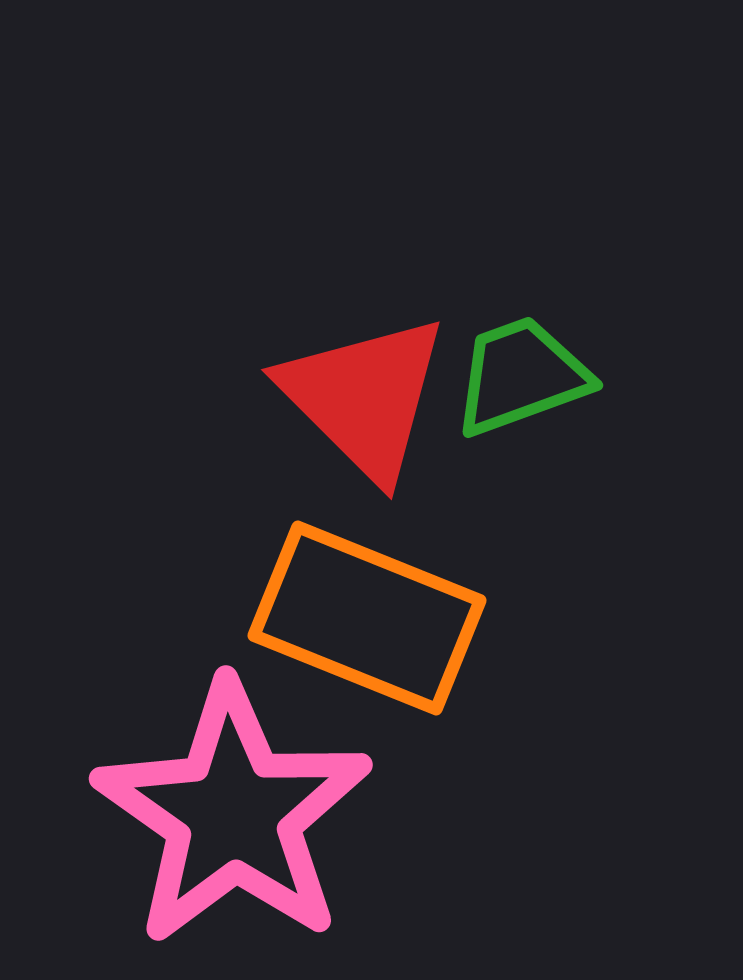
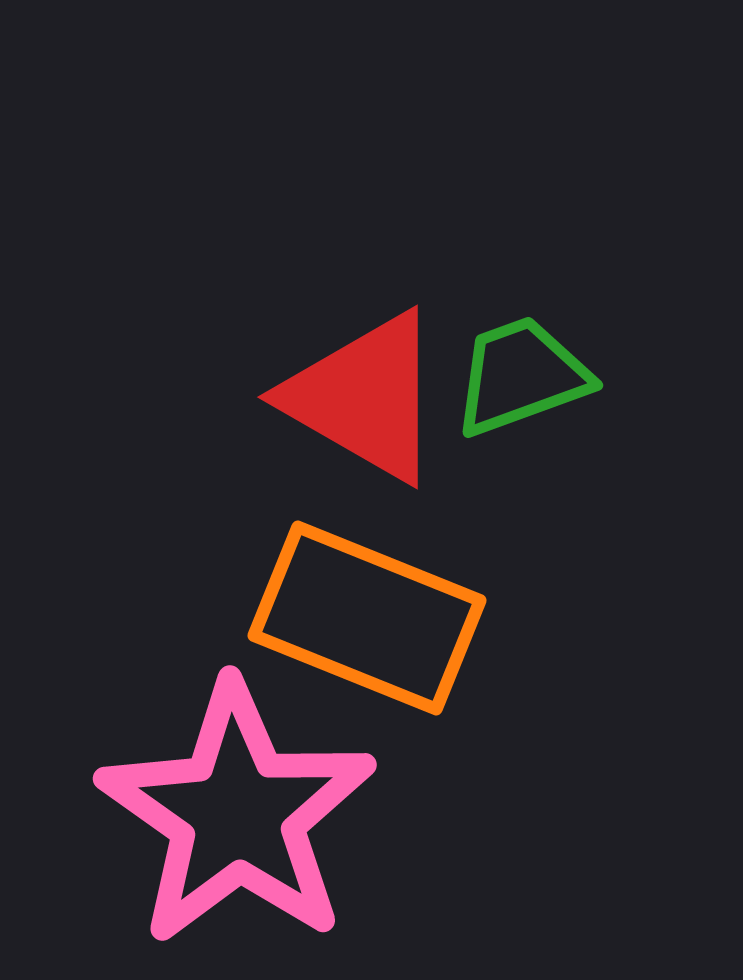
red triangle: rotated 15 degrees counterclockwise
pink star: moved 4 px right
